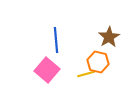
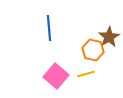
blue line: moved 7 px left, 12 px up
orange hexagon: moved 5 px left, 12 px up
pink square: moved 9 px right, 6 px down
